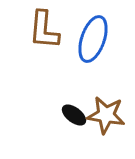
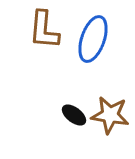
brown star: moved 4 px right
